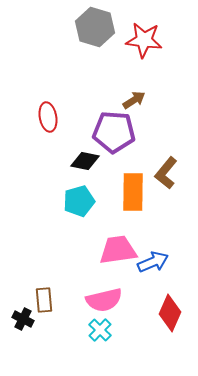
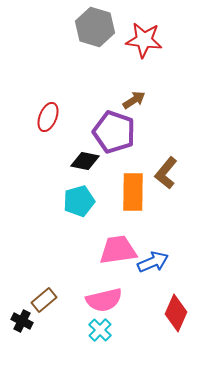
red ellipse: rotated 32 degrees clockwise
purple pentagon: rotated 15 degrees clockwise
brown rectangle: rotated 55 degrees clockwise
red diamond: moved 6 px right
black cross: moved 1 px left, 2 px down
